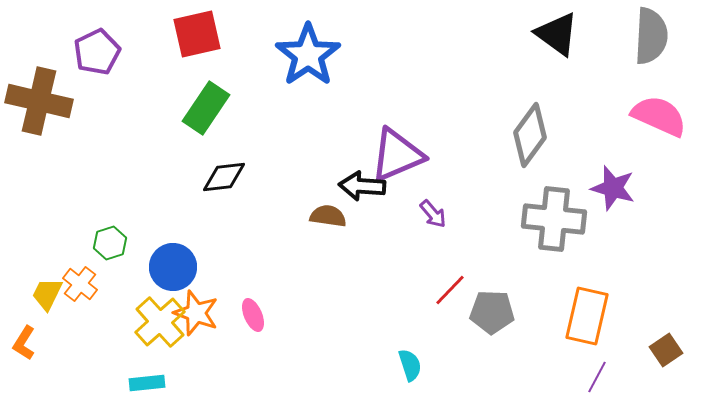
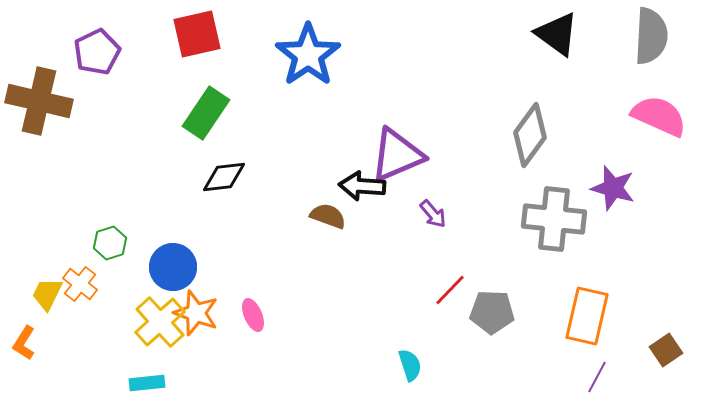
green rectangle: moved 5 px down
brown semicircle: rotated 12 degrees clockwise
